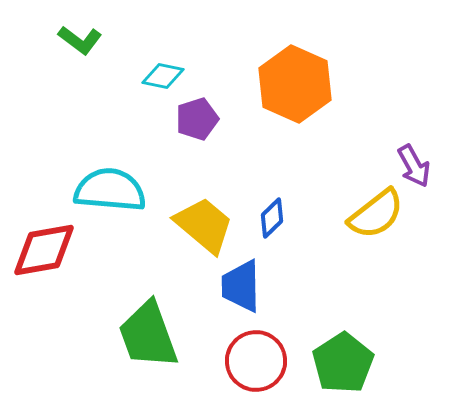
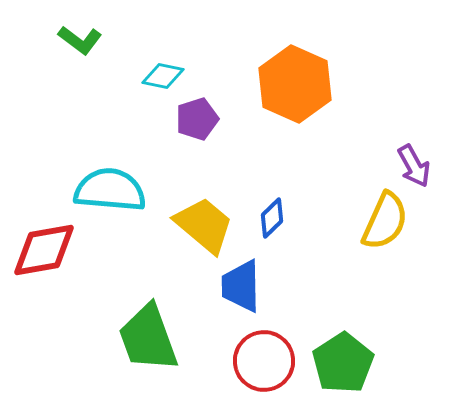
yellow semicircle: moved 9 px right, 7 px down; rotated 28 degrees counterclockwise
green trapezoid: moved 3 px down
red circle: moved 8 px right
